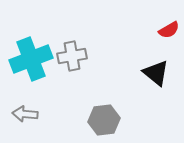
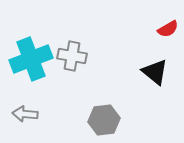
red semicircle: moved 1 px left, 1 px up
gray cross: rotated 20 degrees clockwise
black triangle: moved 1 px left, 1 px up
